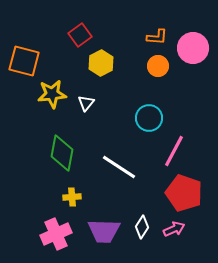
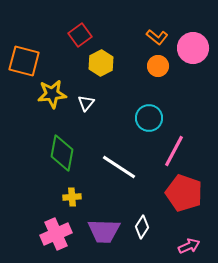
orange L-shape: rotated 35 degrees clockwise
pink arrow: moved 15 px right, 17 px down
